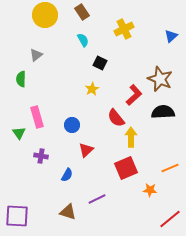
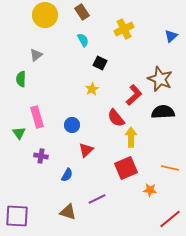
orange line: rotated 36 degrees clockwise
